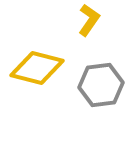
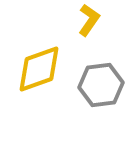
yellow diamond: moved 2 px right, 1 px down; rotated 34 degrees counterclockwise
